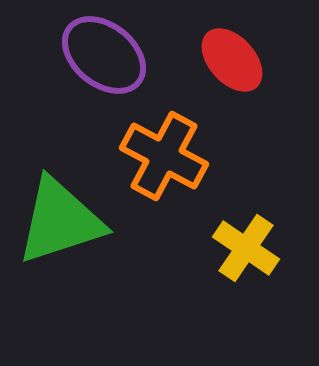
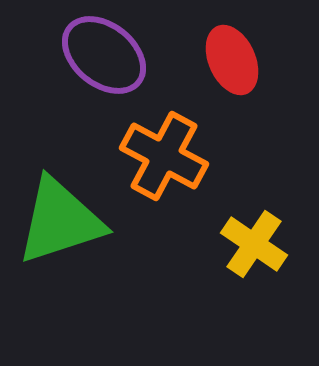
red ellipse: rotated 18 degrees clockwise
yellow cross: moved 8 px right, 4 px up
